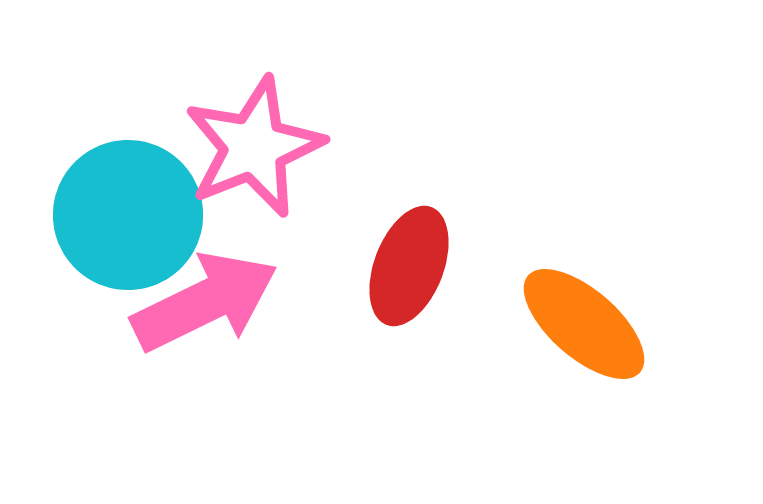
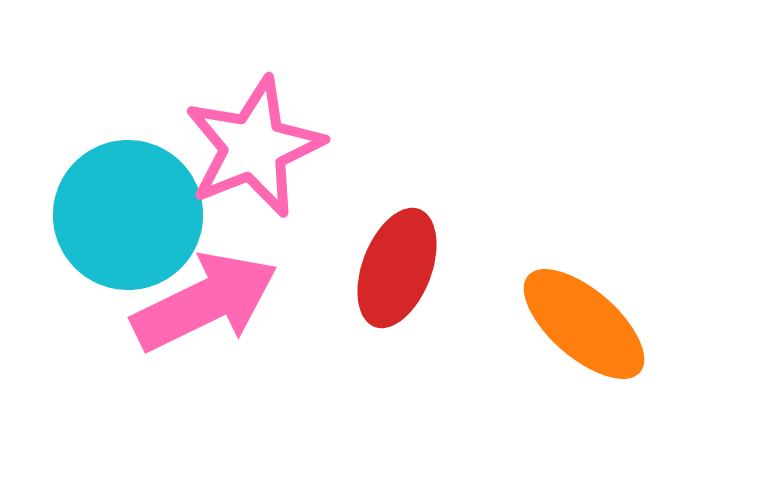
red ellipse: moved 12 px left, 2 px down
